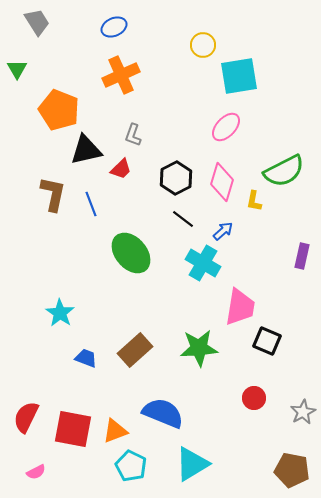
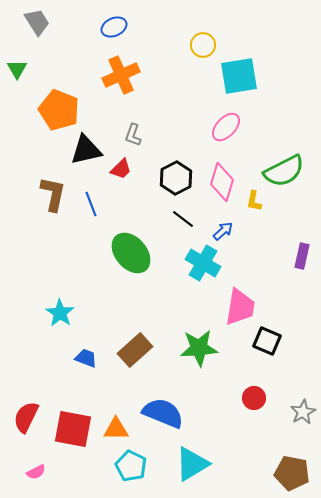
orange triangle: moved 1 px right, 2 px up; rotated 20 degrees clockwise
brown pentagon: moved 3 px down
